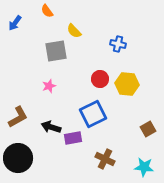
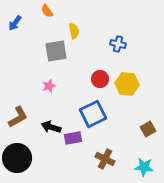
yellow semicircle: rotated 147 degrees counterclockwise
black circle: moved 1 px left
